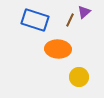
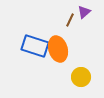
blue rectangle: moved 26 px down
orange ellipse: rotated 70 degrees clockwise
yellow circle: moved 2 px right
